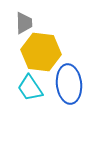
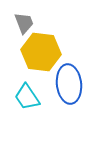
gray trapezoid: rotated 20 degrees counterclockwise
cyan trapezoid: moved 3 px left, 9 px down
